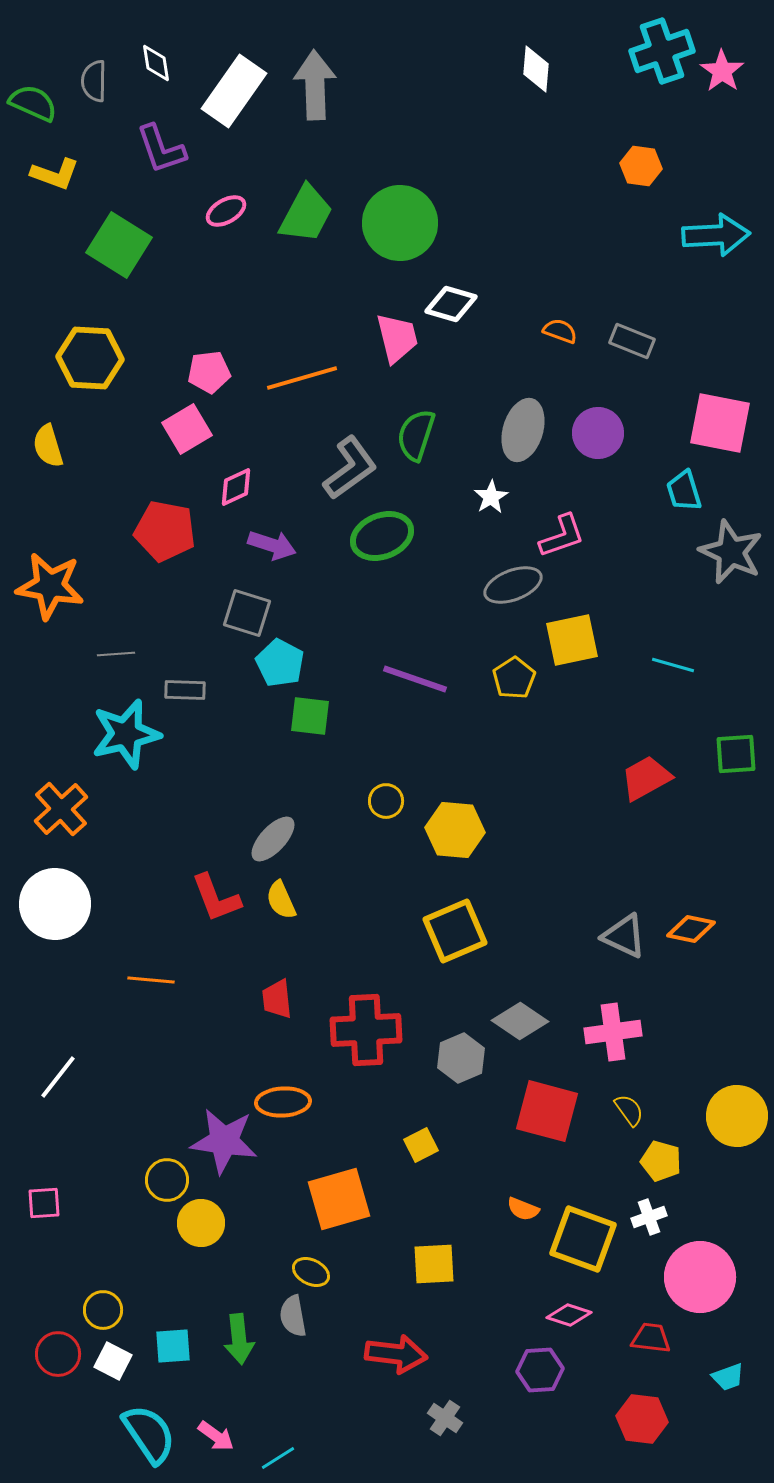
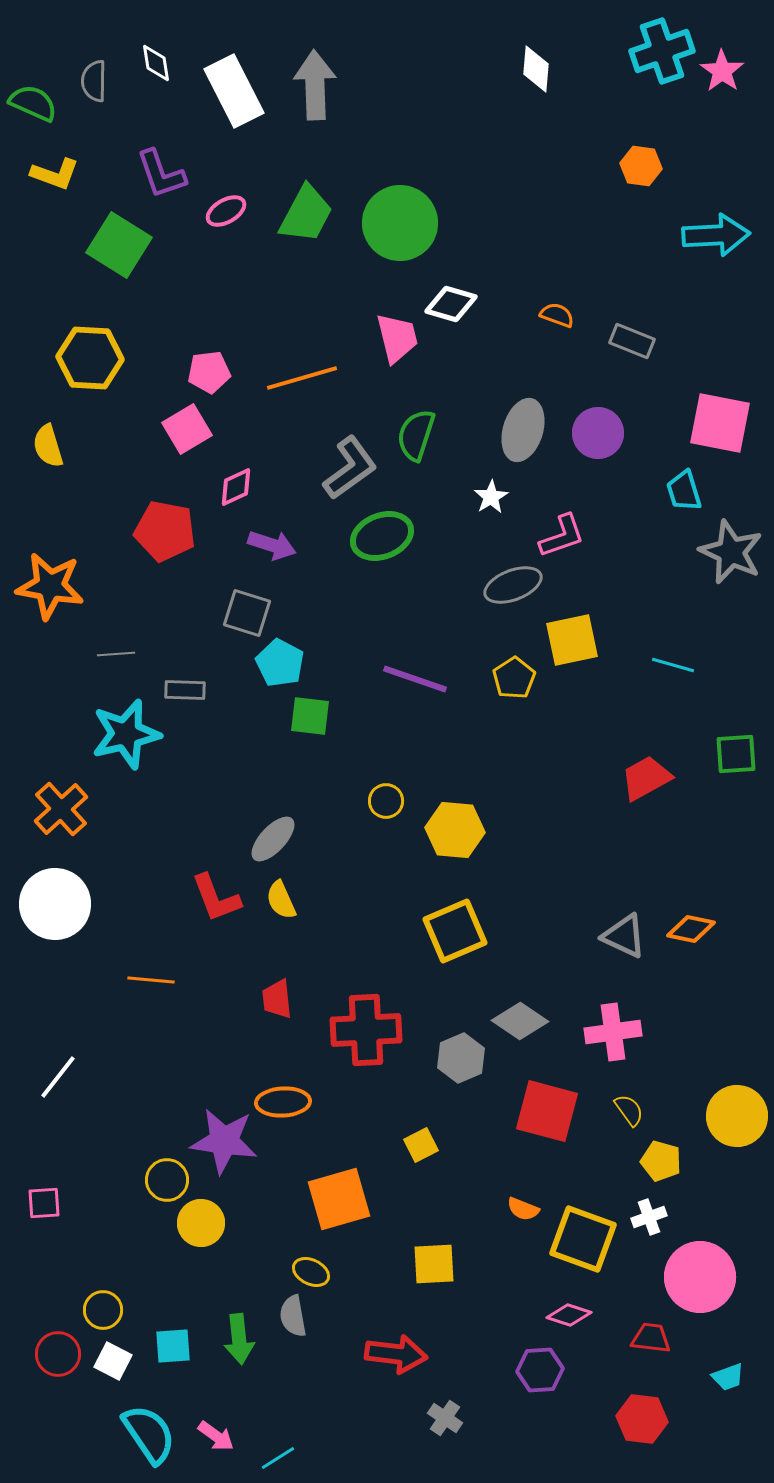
white rectangle at (234, 91): rotated 62 degrees counterclockwise
purple L-shape at (161, 149): moved 25 px down
orange semicircle at (560, 331): moved 3 px left, 16 px up
